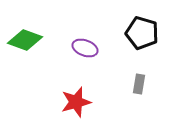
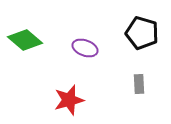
green diamond: rotated 20 degrees clockwise
gray rectangle: rotated 12 degrees counterclockwise
red star: moved 7 px left, 2 px up
